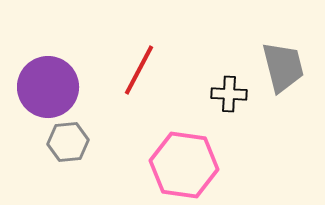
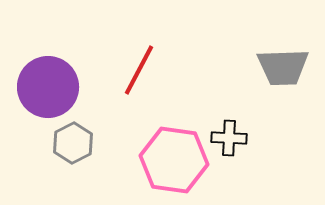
gray trapezoid: rotated 102 degrees clockwise
black cross: moved 44 px down
gray hexagon: moved 5 px right, 1 px down; rotated 21 degrees counterclockwise
pink hexagon: moved 10 px left, 5 px up
